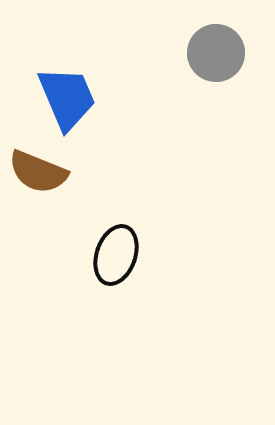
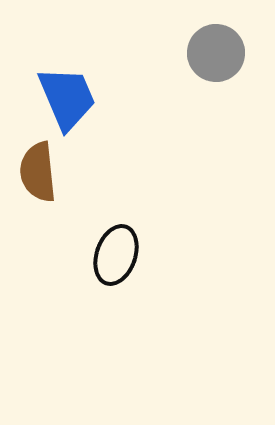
brown semicircle: rotated 62 degrees clockwise
